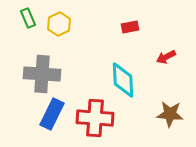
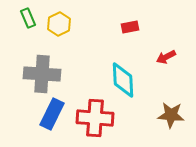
brown star: moved 1 px right, 1 px down
